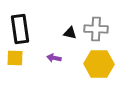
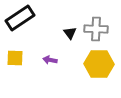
black rectangle: moved 11 px up; rotated 64 degrees clockwise
black triangle: rotated 40 degrees clockwise
purple arrow: moved 4 px left, 2 px down
